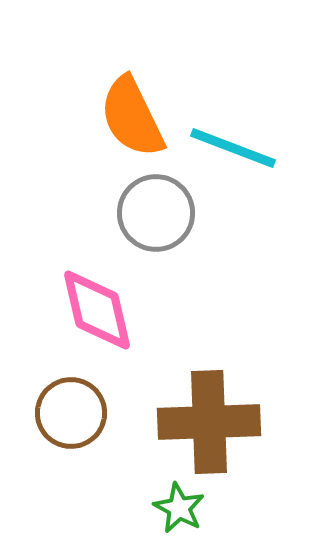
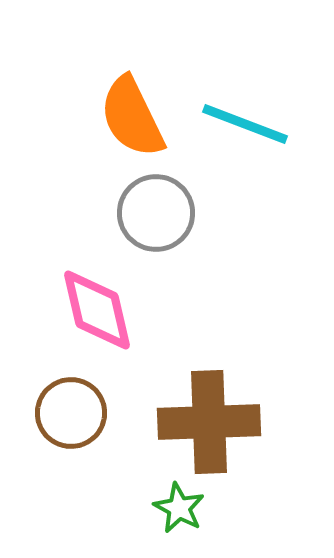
cyan line: moved 12 px right, 24 px up
